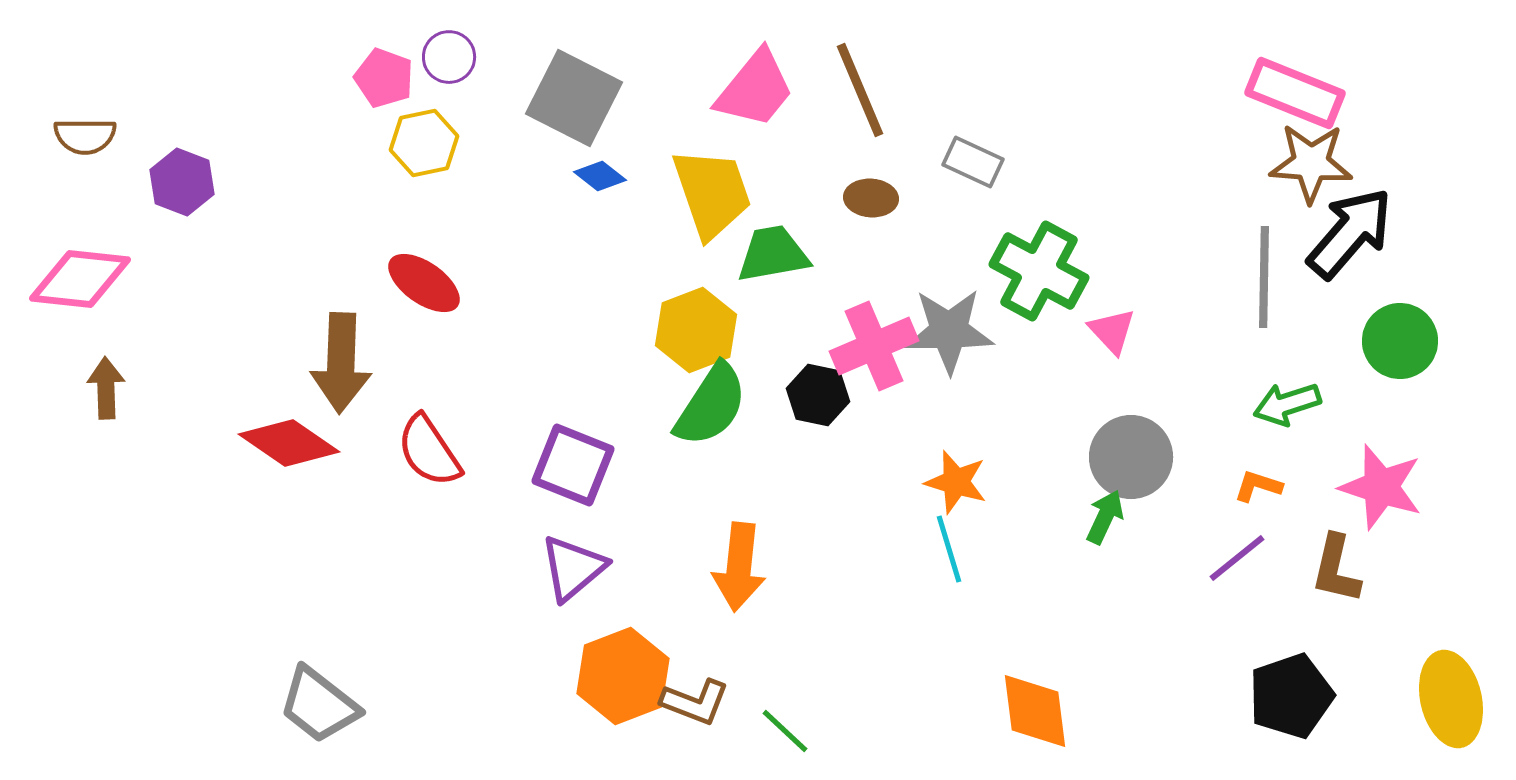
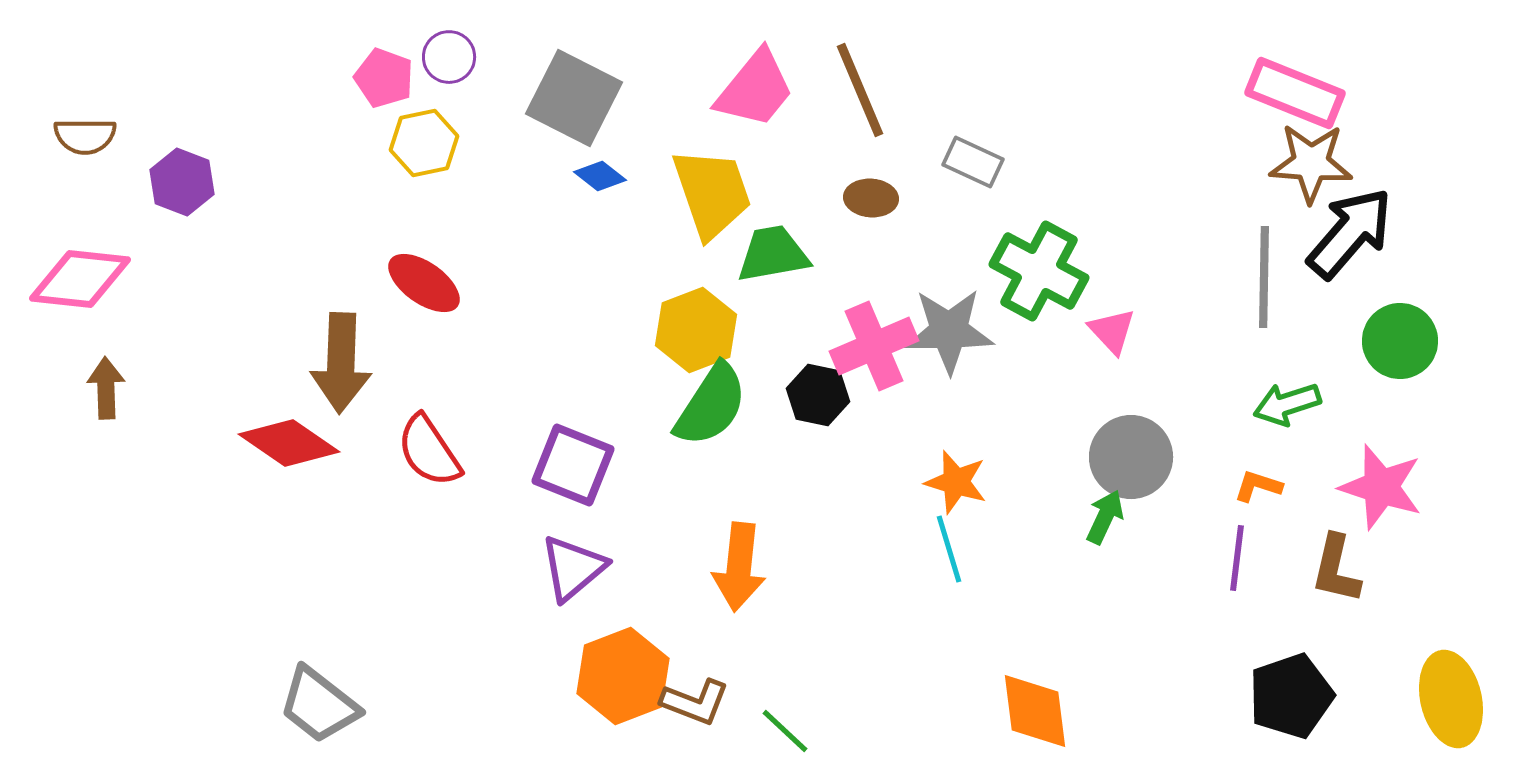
purple line at (1237, 558): rotated 44 degrees counterclockwise
